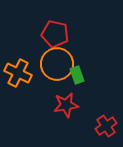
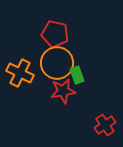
orange circle: moved 1 px up
orange cross: moved 2 px right
red star: moved 3 px left, 14 px up
red cross: moved 1 px left, 1 px up
